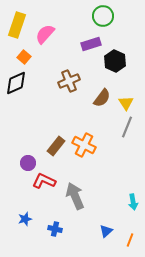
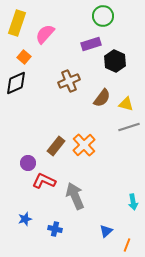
yellow rectangle: moved 2 px up
yellow triangle: moved 1 px down; rotated 42 degrees counterclockwise
gray line: moved 2 px right; rotated 50 degrees clockwise
orange cross: rotated 20 degrees clockwise
orange line: moved 3 px left, 5 px down
